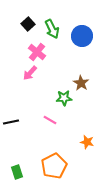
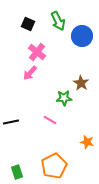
black square: rotated 24 degrees counterclockwise
green arrow: moved 6 px right, 8 px up
